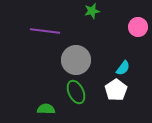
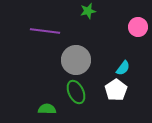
green star: moved 4 px left
green semicircle: moved 1 px right
